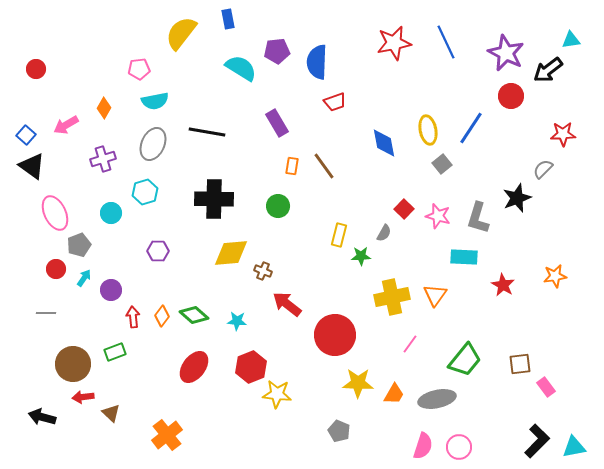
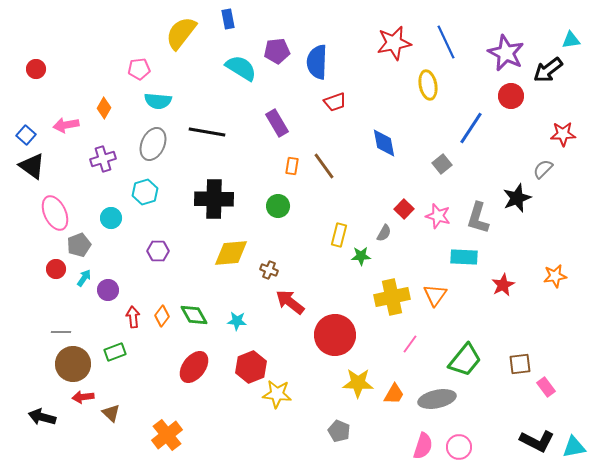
cyan semicircle at (155, 101): moved 3 px right; rotated 16 degrees clockwise
pink arrow at (66, 125): rotated 20 degrees clockwise
yellow ellipse at (428, 130): moved 45 px up
cyan circle at (111, 213): moved 5 px down
brown cross at (263, 271): moved 6 px right, 1 px up
red star at (503, 285): rotated 15 degrees clockwise
purple circle at (111, 290): moved 3 px left
red arrow at (287, 304): moved 3 px right, 2 px up
gray line at (46, 313): moved 15 px right, 19 px down
green diamond at (194, 315): rotated 20 degrees clockwise
black L-shape at (537, 441): rotated 72 degrees clockwise
